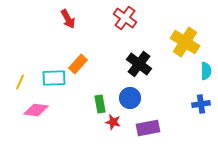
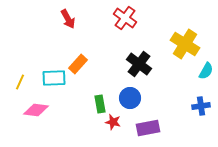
yellow cross: moved 2 px down
cyan semicircle: rotated 30 degrees clockwise
blue cross: moved 2 px down
